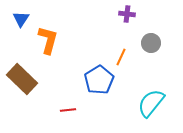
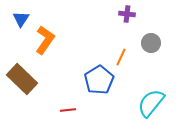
orange L-shape: moved 3 px left; rotated 20 degrees clockwise
